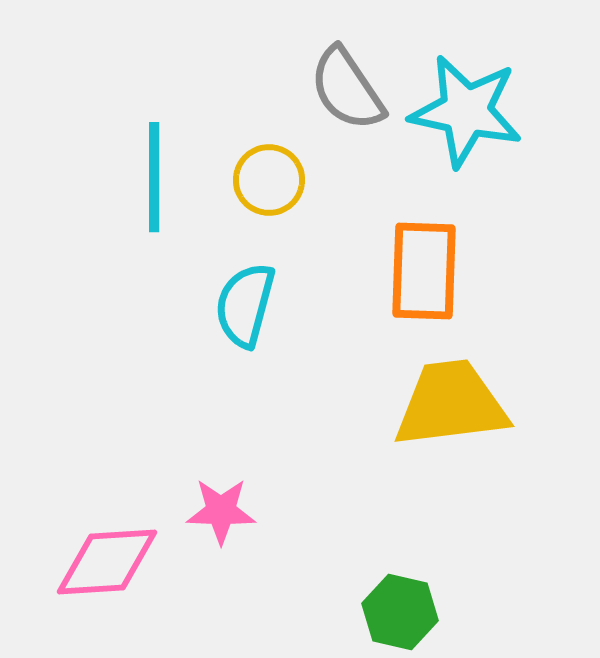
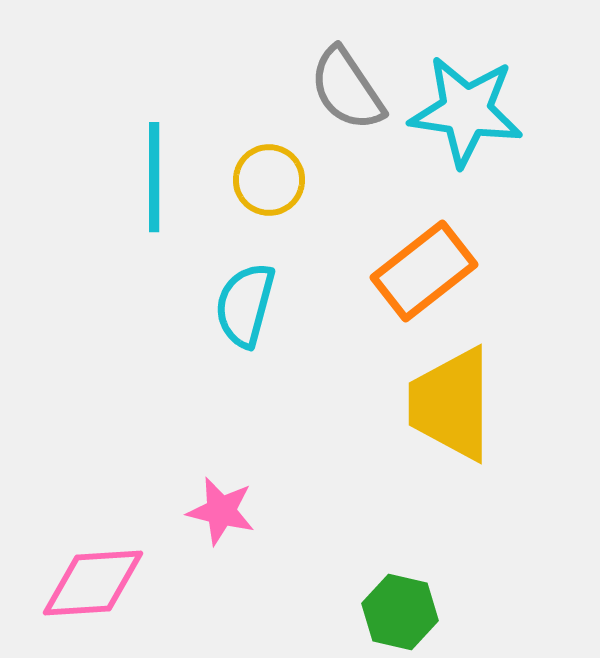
cyan star: rotated 4 degrees counterclockwise
orange rectangle: rotated 50 degrees clockwise
yellow trapezoid: rotated 83 degrees counterclockwise
pink star: rotated 12 degrees clockwise
pink diamond: moved 14 px left, 21 px down
